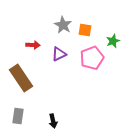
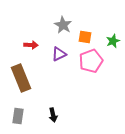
orange square: moved 7 px down
red arrow: moved 2 px left
pink pentagon: moved 1 px left, 3 px down
brown rectangle: rotated 12 degrees clockwise
black arrow: moved 6 px up
